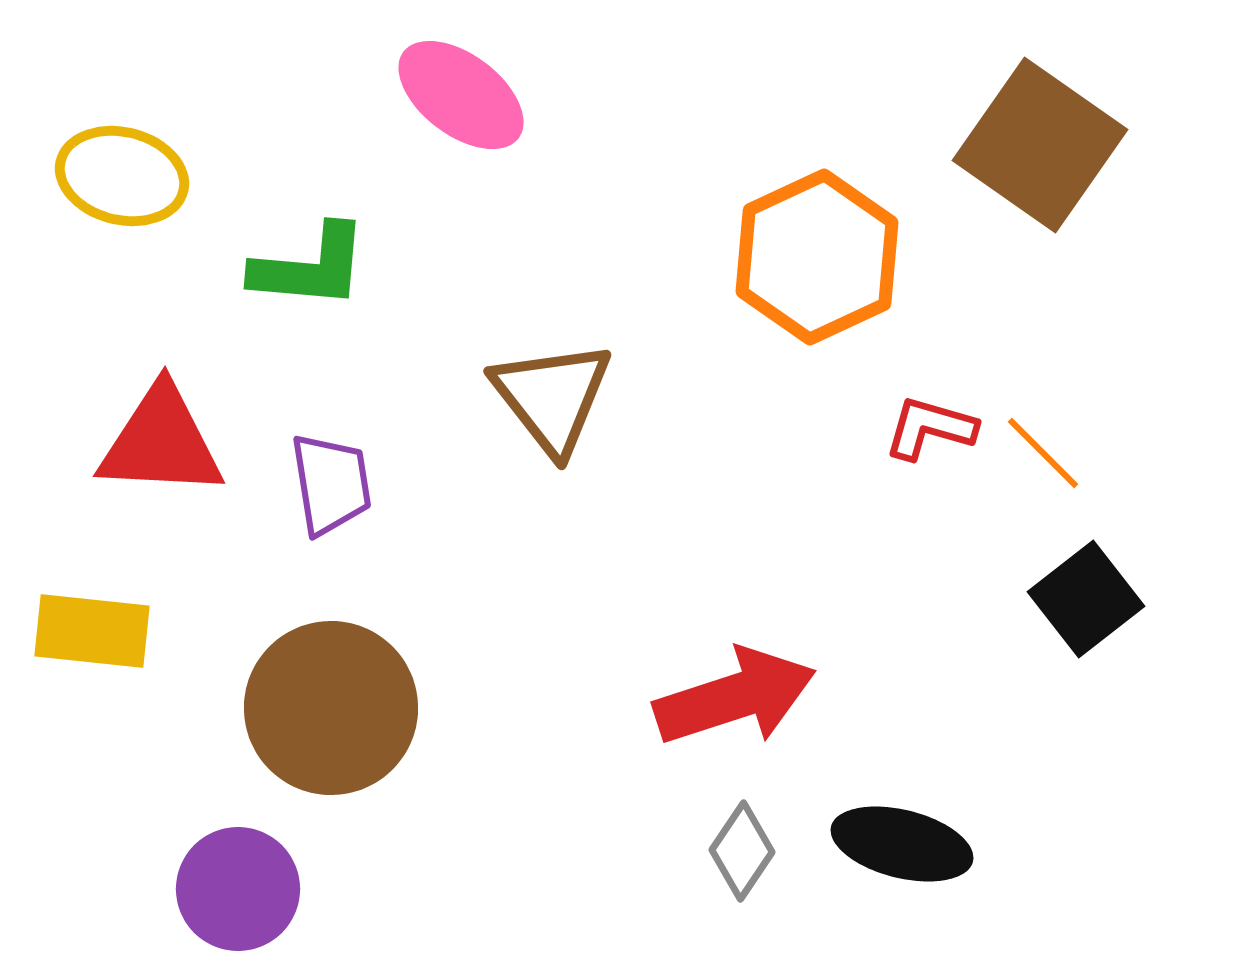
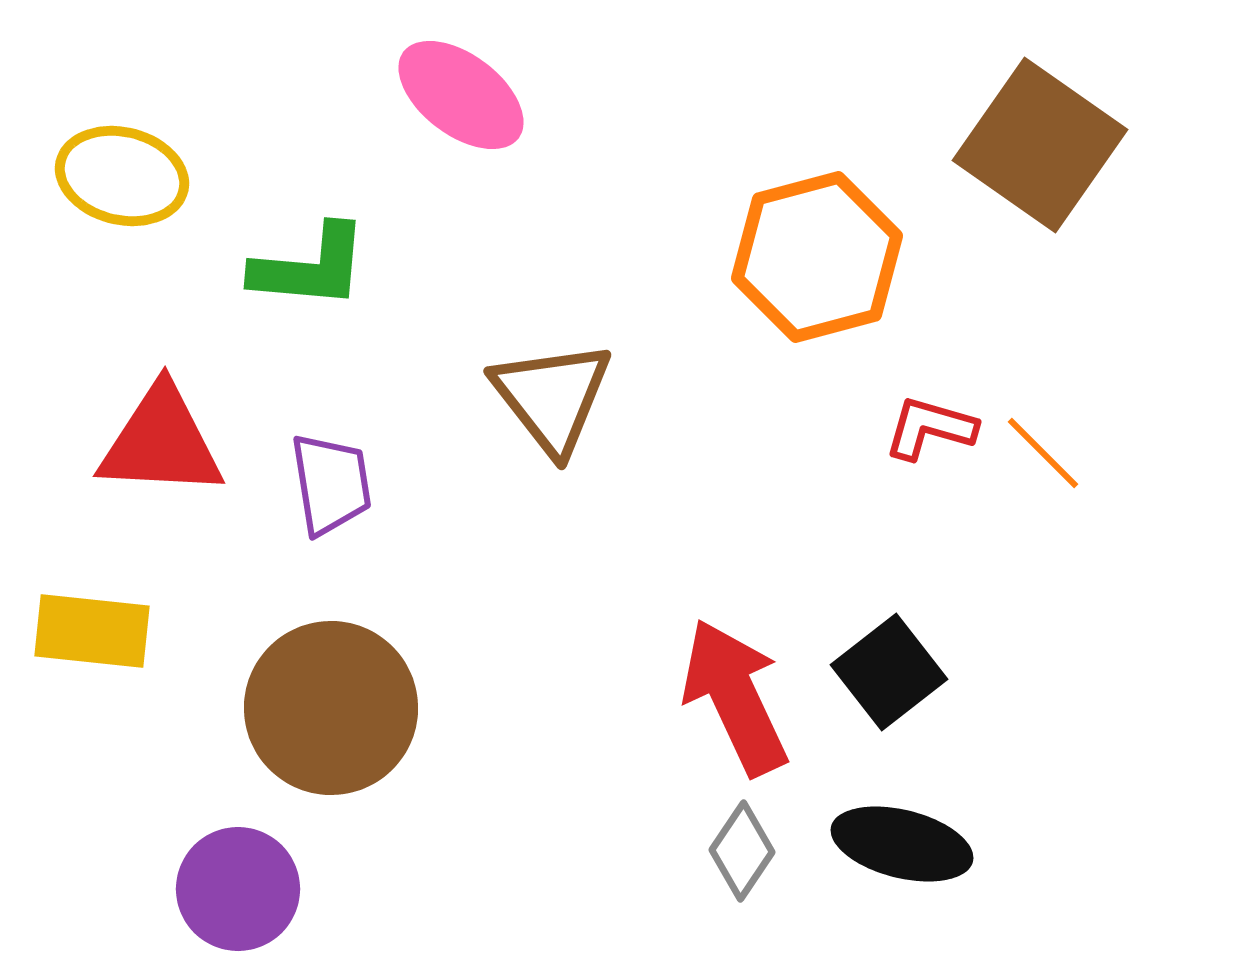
orange hexagon: rotated 10 degrees clockwise
black square: moved 197 px left, 73 px down
red arrow: rotated 97 degrees counterclockwise
